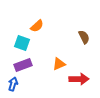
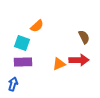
purple rectangle: moved 3 px up; rotated 18 degrees clockwise
red arrow: moved 19 px up
